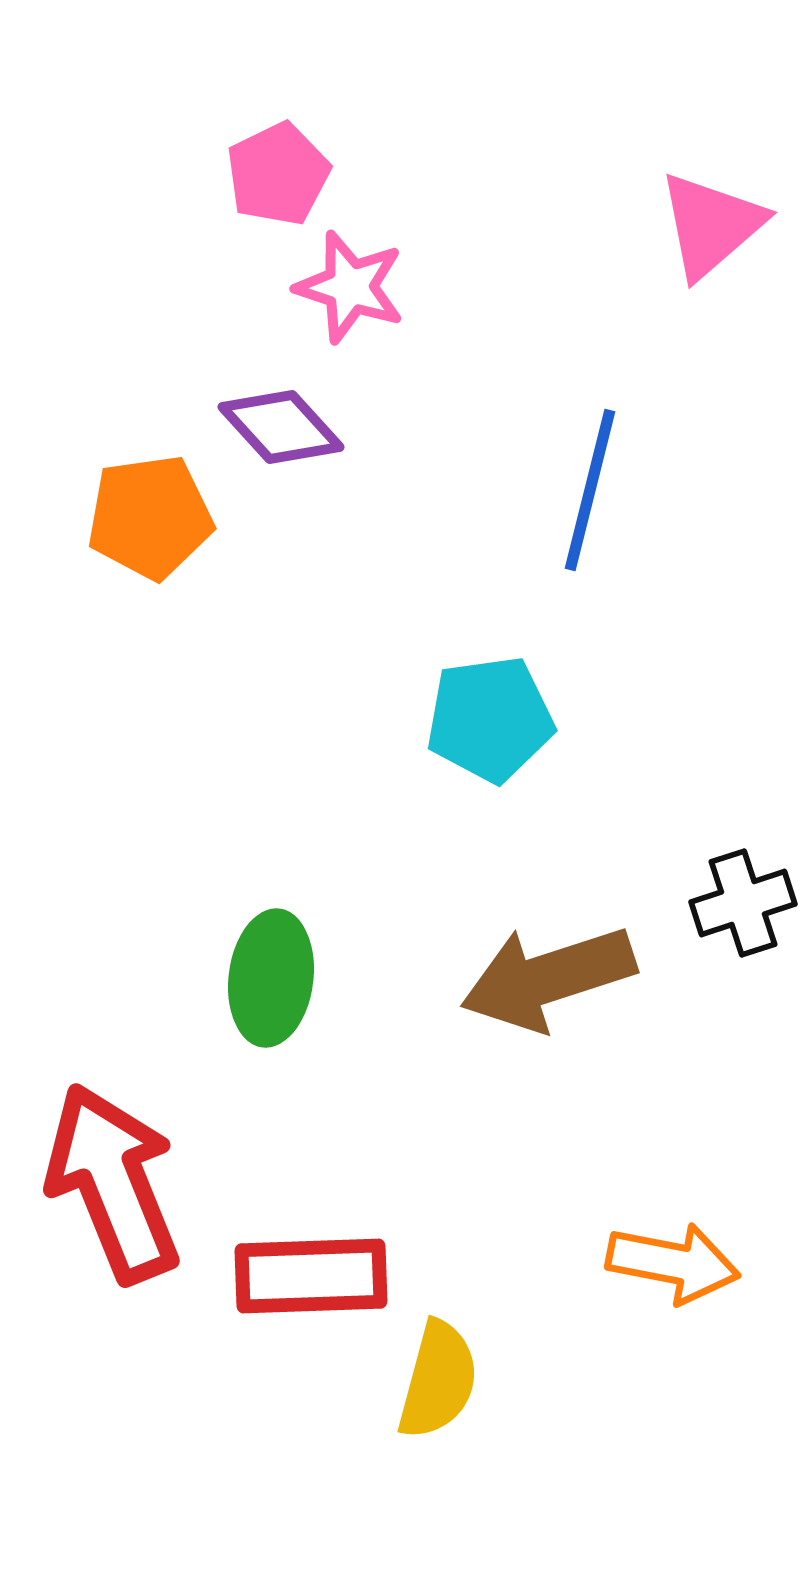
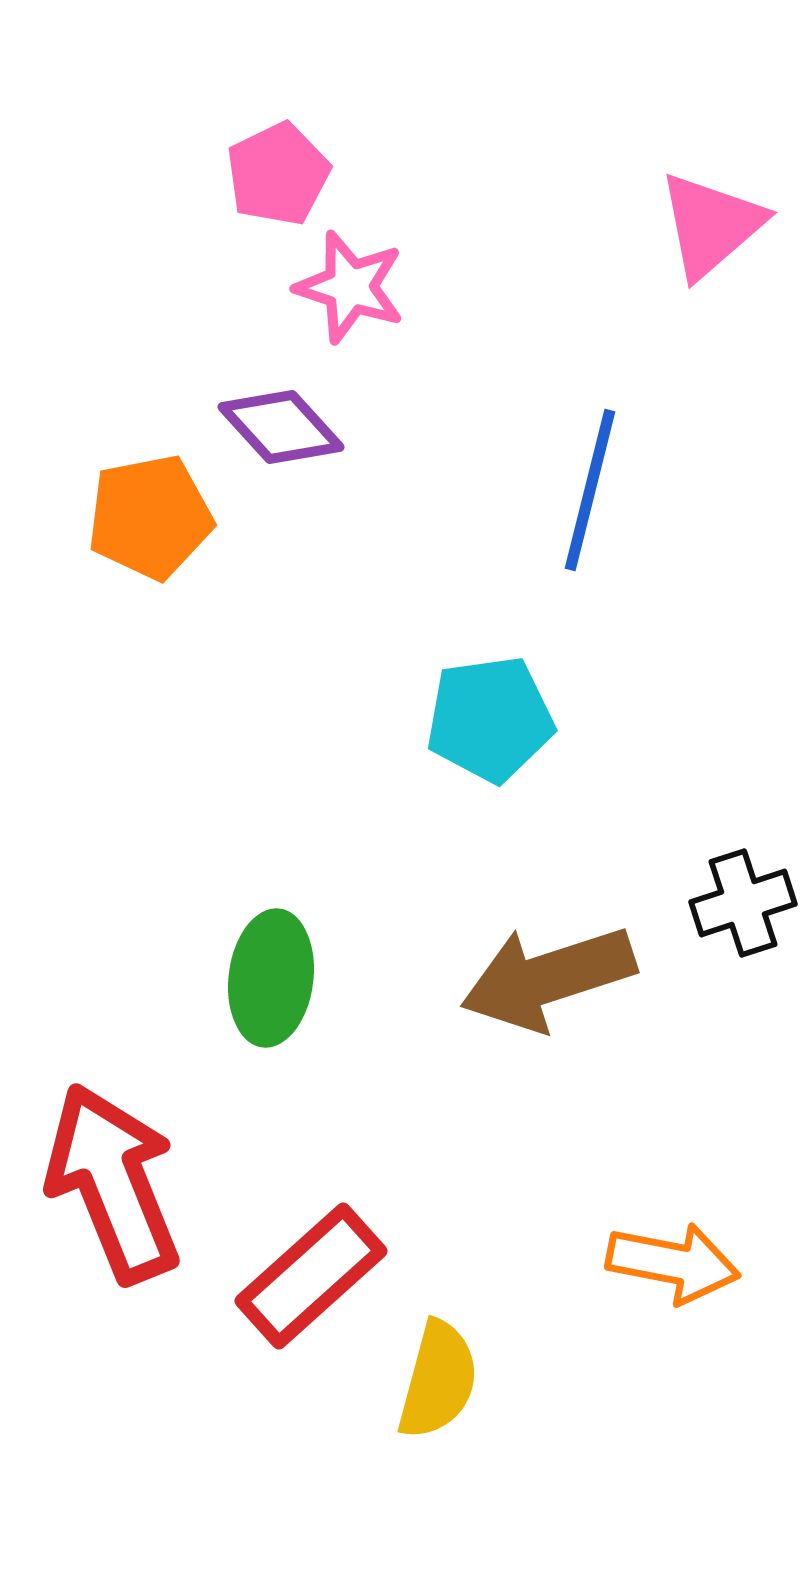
orange pentagon: rotated 3 degrees counterclockwise
red rectangle: rotated 40 degrees counterclockwise
